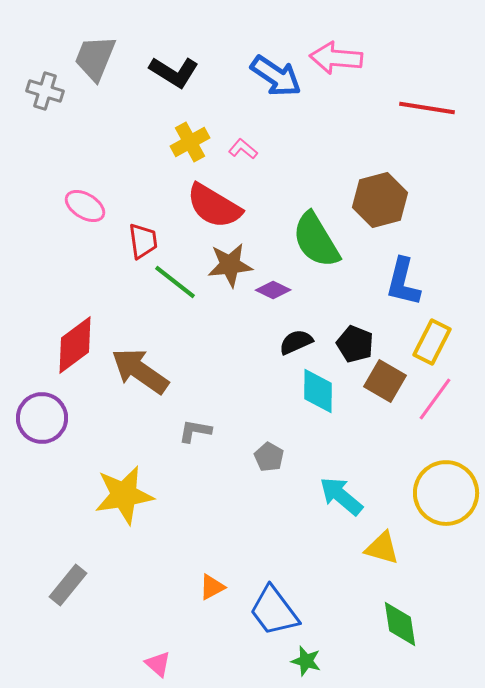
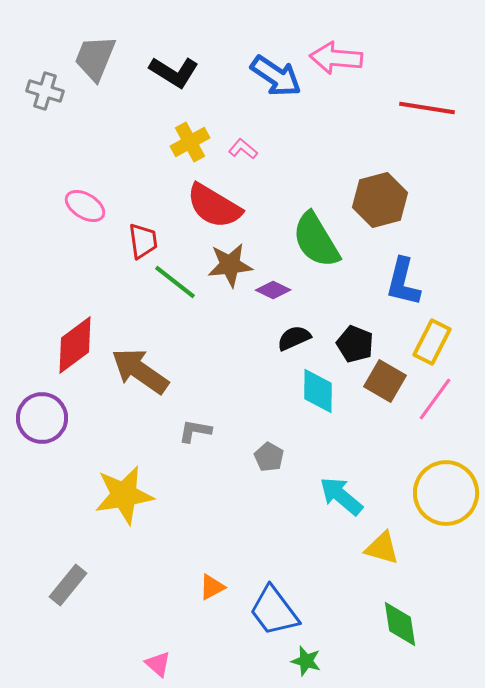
black semicircle: moved 2 px left, 4 px up
